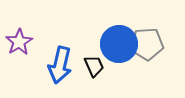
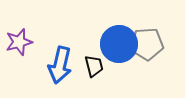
purple star: rotated 16 degrees clockwise
black trapezoid: rotated 10 degrees clockwise
